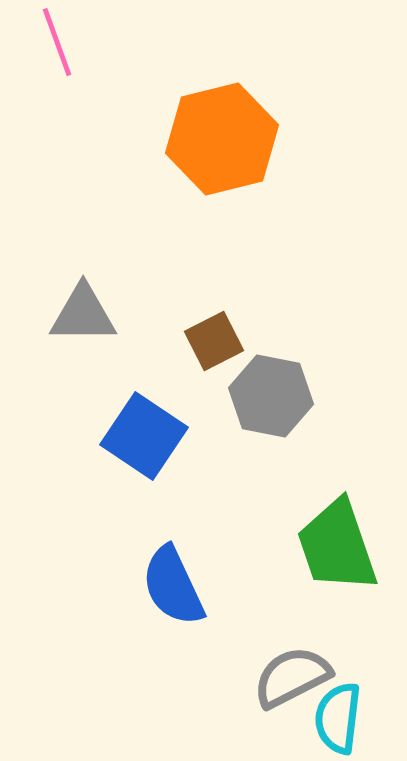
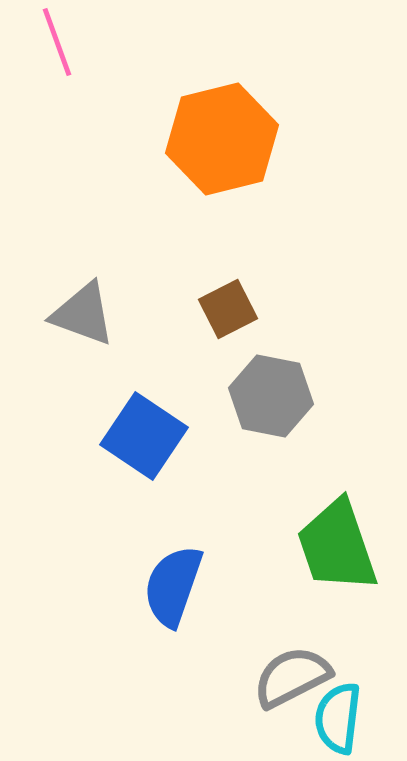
gray triangle: rotated 20 degrees clockwise
brown square: moved 14 px right, 32 px up
blue semicircle: rotated 44 degrees clockwise
